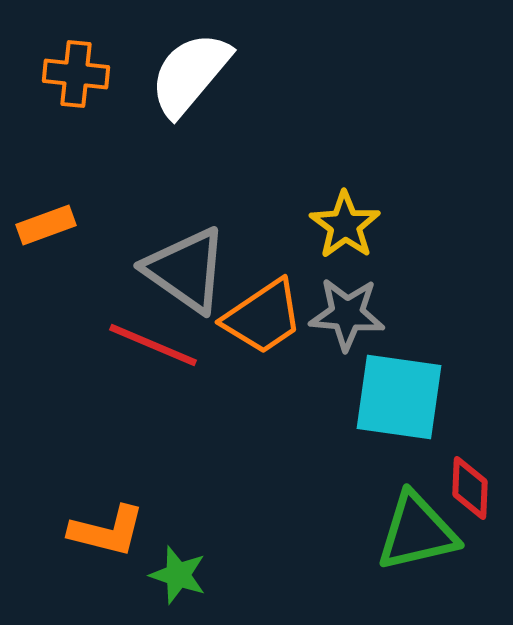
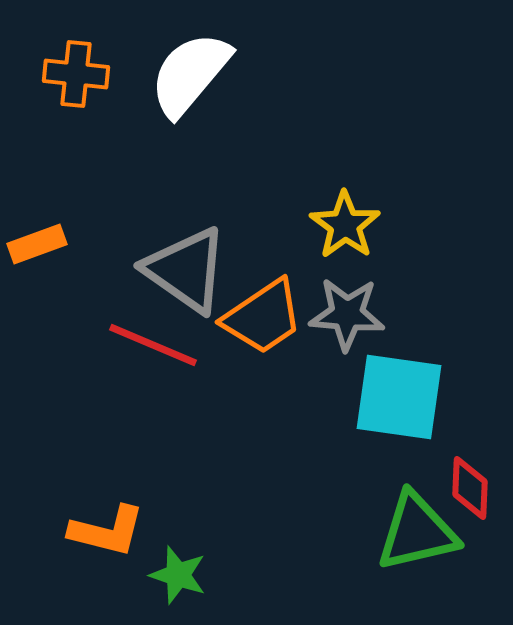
orange rectangle: moved 9 px left, 19 px down
